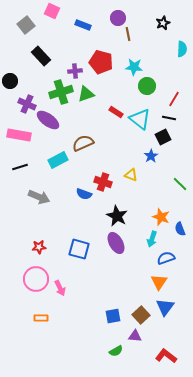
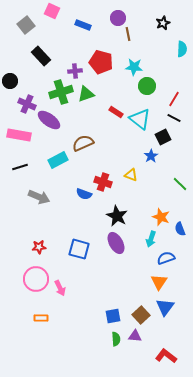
black line at (169, 118): moved 5 px right; rotated 16 degrees clockwise
purple ellipse at (48, 120): moved 1 px right
cyan arrow at (152, 239): moved 1 px left
green semicircle at (116, 351): moved 12 px up; rotated 64 degrees counterclockwise
